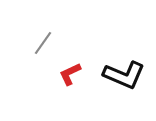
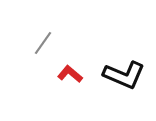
red L-shape: rotated 65 degrees clockwise
